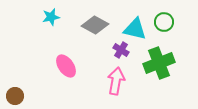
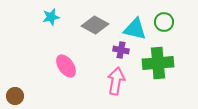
purple cross: rotated 21 degrees counterclockwise
green cross: moved 1 px left; rotated 16 degrees clockwise
